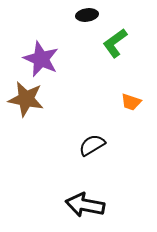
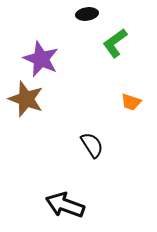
black ellipse: moved 1 px up
brown star: rotated 9 degrees clockwise
black semicircle: rotated 88 degrees clockwise
black arrow: moved 20 px left; rotated 9 degrees clockwise
